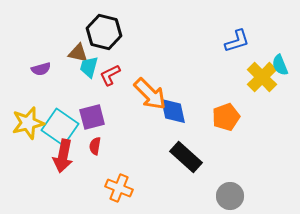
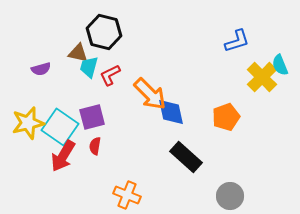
blue diamond: moved 2 px left, 1 px down
red arrow: rotated 20 degrees clockwise
orange cross: moved 8 px right, 7 px down
